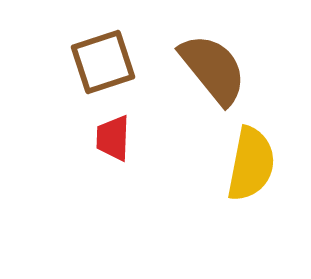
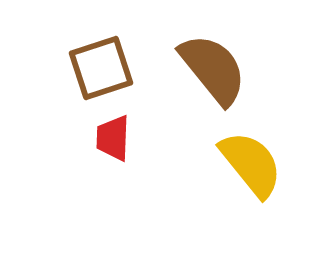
brown square: moved 2 px left, 6 px down
yellow semicircle: rotated 50 degrees counterclockwise
